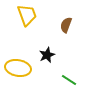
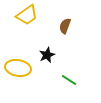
yellow trapezoid: rotated 75 degrees clockwise
brown semicircle: moved 1 px left, 1 px down
